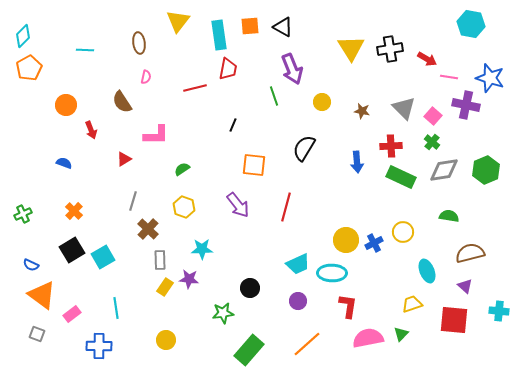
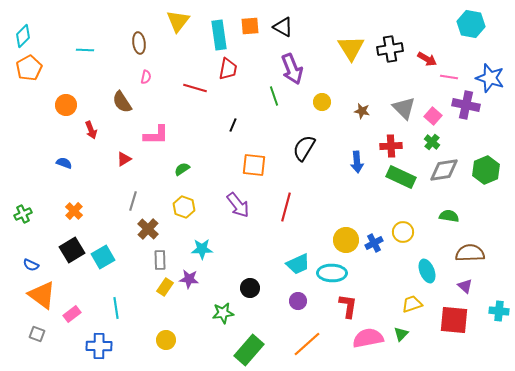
red line at (195, 88): rotated 30 degrees clockwise
brown semicircle at (470, 253): rotated 12 degrees clockwise
